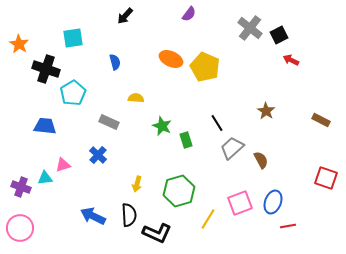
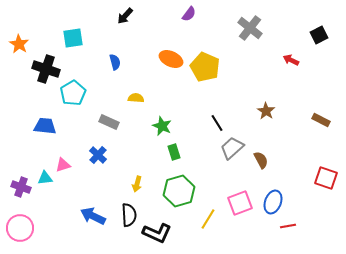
black square: moved 40 px right
green rectangle: moved 12 px left, 12 px down
